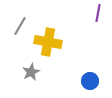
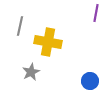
purple line: moved 2 px left
gray line: rotated 18 degrees counterclockwise
